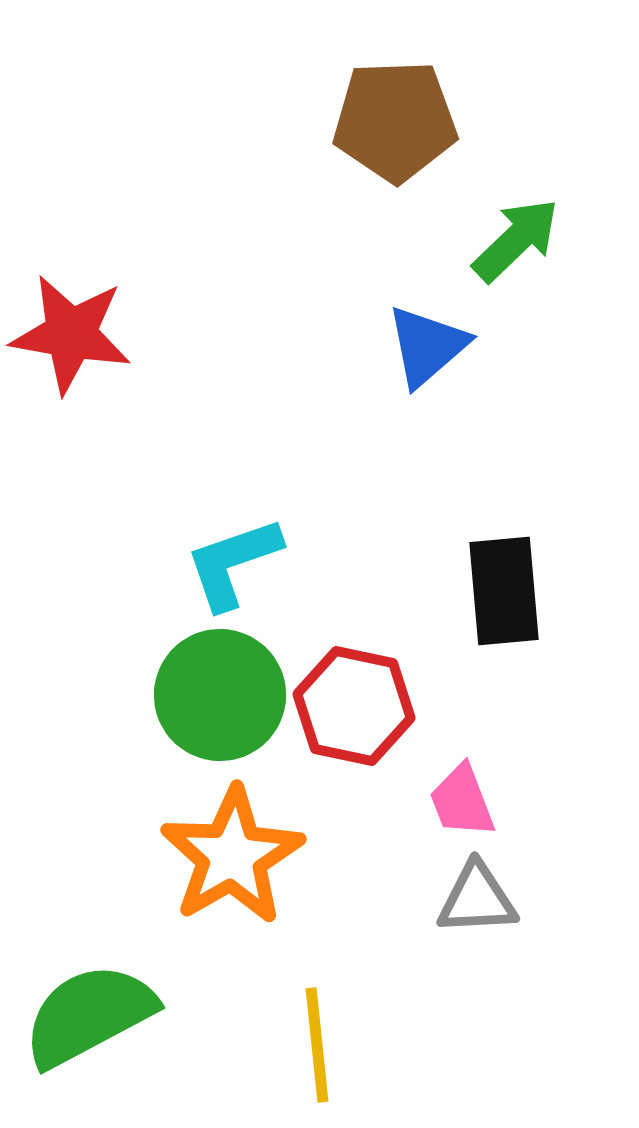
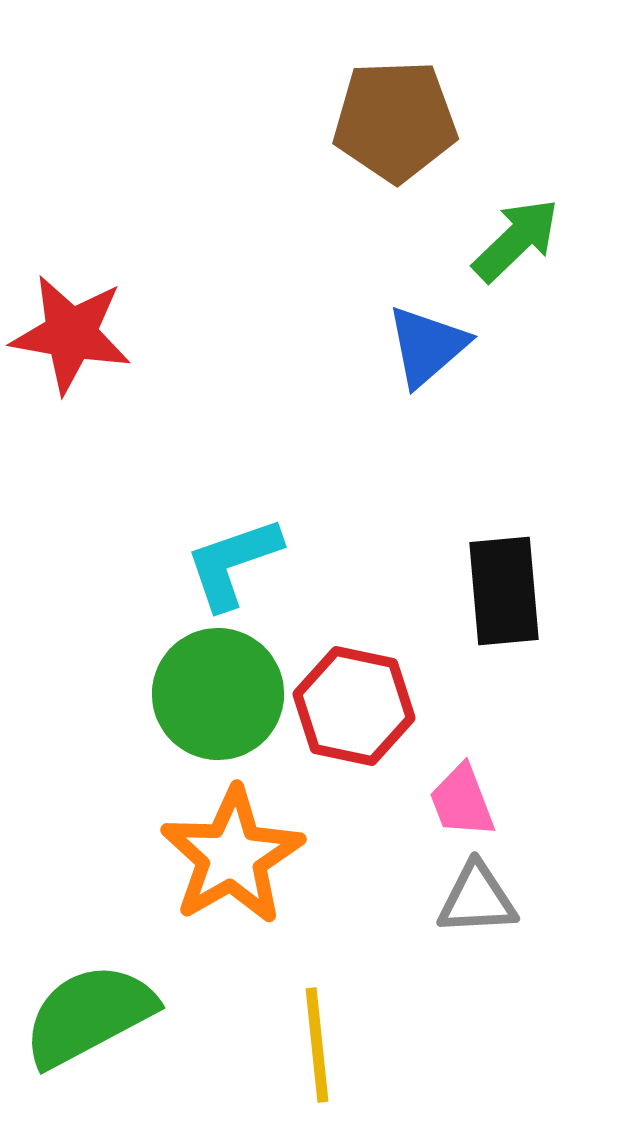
green circle: moved 2 px left, 1 px up
